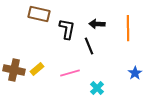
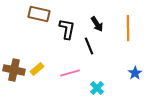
black arrow: rotated 126 degrees counterclockwise
